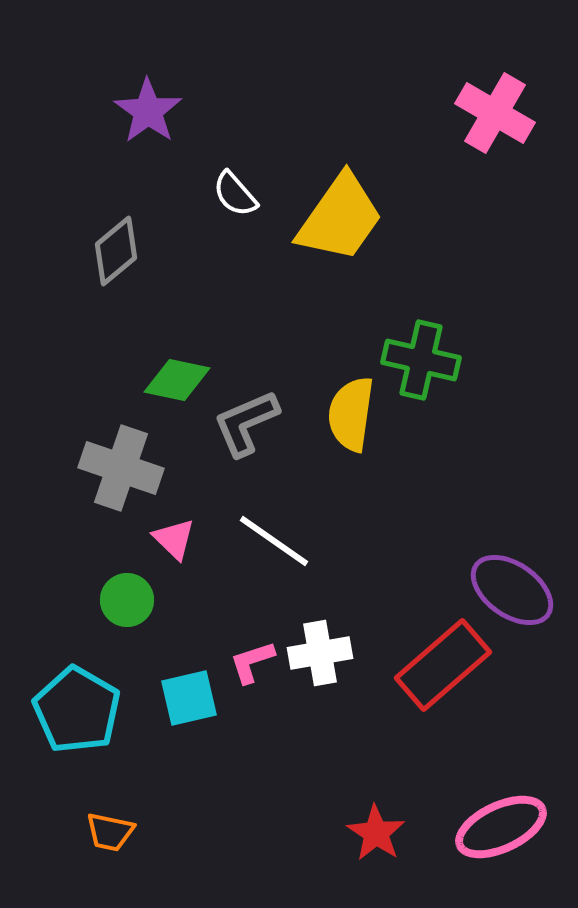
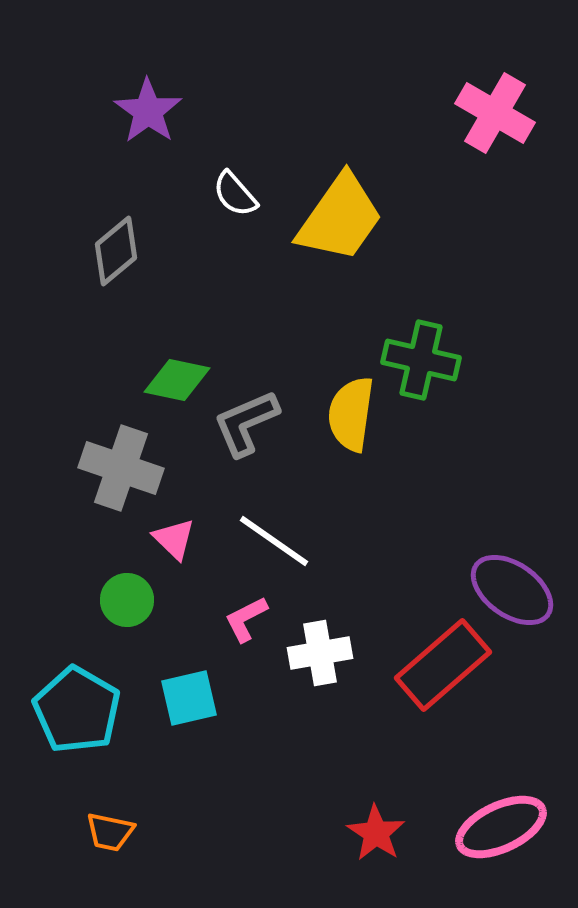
pink L-shape: moved 6 px left, 43 px up; rotated 9 degrees counterclockwise
